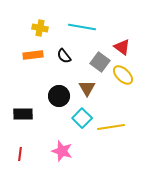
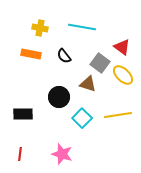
orange rectangle: moved 2 px left, 1 px up; rotated 18 degrees clockwise
gray square: moved 1 px down
brown triangle: moved 1 px right, 4 px up; rotated 42 degrees counterclockwise
black circle: moved 1 px down
yellow line: moved 7 px right, 12 px up
pink star: moved 3 px down
